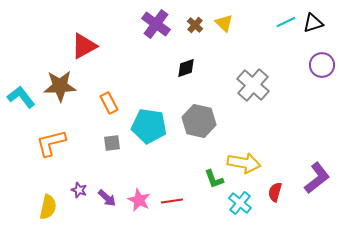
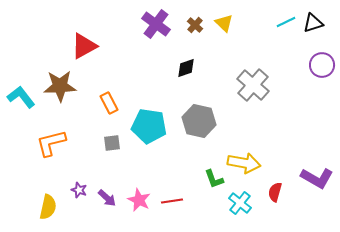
purple L-shape: rotated 68 degrees clockwise
